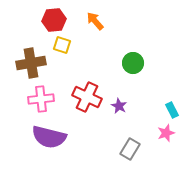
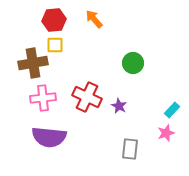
orange arrow: moved 1 px left, 2 px up
yellow square: moved 7 px left; rotated 18 degrees counterclockwise
brown cross: moved 2 px right
pink cross: moved 2 px right, 1 px up
cyan rectangle: rotated 70 degrees clockwise
purple semicircle: rotated 8 degrees counterclockwise
gray rectangle: rotated 25 degrees counterclockwise
